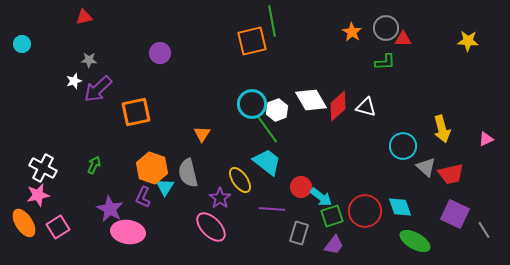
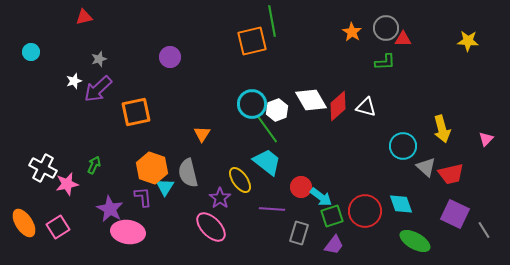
cyan circle at (22, 44): moved 9 px right, 8 px down
purple circle at (160, 53): moved 10 px right, 4 px down
gray star at (89, 60): moved 10 px right, 1 px up; rotated 21 degrees counterclockwise
pink triangle at (486, 139): rotated 21 degrees counterclockwise
pink star at (38, 195): moved 29 px right, 11 px up
purple L-shape at (143, 197): rotated 150 degrees clockwise
cyan diamond at (400, 207): moved 1 px right, 3 px up
